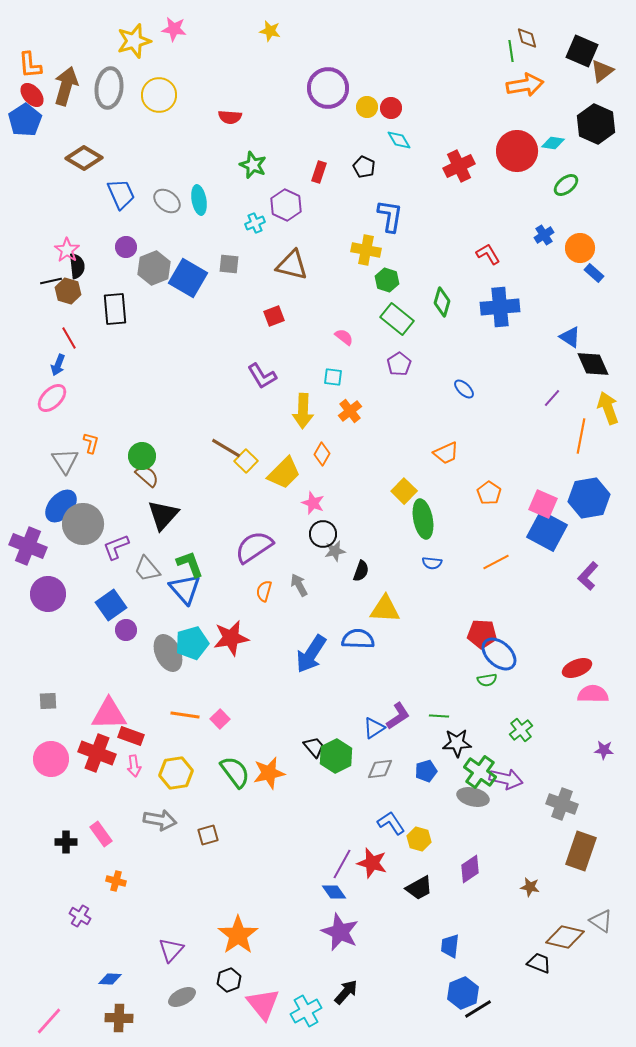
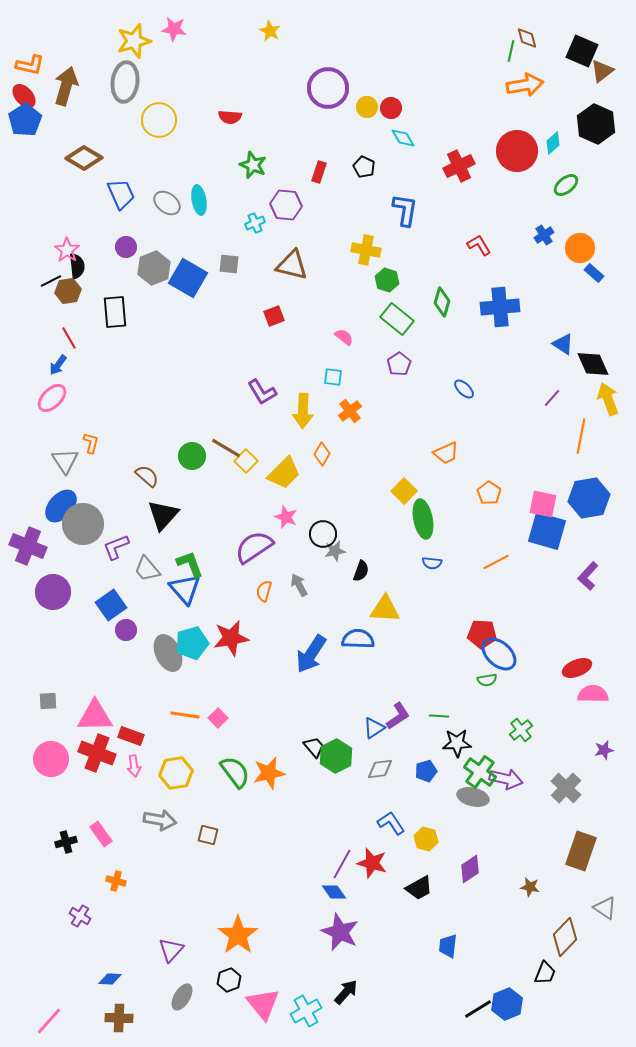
yellow star at (270, 31): rotated 15 degrees clockwise
green line at (511, 51): rotated 20 degrees clockwise
orange L-shape at (30, 65): rotated 72 degrees counterclockwise
gray ellipse at (109, 88): moved 16 px right, 6 px up
red ellipse at (32, 95): moved 8 px left, 1 px down
yellow circle at (159, 95): moved 25 px down
cyan diamond at (399, 140): moved 4 px right, 2 px up
cyan diamond at (553, 143): rotated 50 degrees counterclockwise
gray ellipse at (167, 201): moved 2 px down
purple hexagon at (286, 205): rotated 20 degrees counterclockwise
blue L-shape at (390, 216): moved 15 px right, 6 px up
red L-shape at (488, 254): moved 9 px left, 9 px up
black line at (51, 281): rotated 15 degrees counterclockwise
brown hexagon at (68, 291): rotated 25 degrees counterclockwise
black rectangle at (115, 309): moved 3 px down
blue triangle at (570, 337): moved 7 px left, 7 px down
blue arrow at (58, 365): rotated 15 degrees clockwise
purple L-shape at (262, 376): moved 16 px down
yellow arrow at (608, 408): moved 9 px up
green circle at (142, 456): moved 50 px right
pink star at (313, 503): moved 27 px left, 14 px down
pink square at (543, 504): rotated 12 degrees counterclockwise
blue square at (547, 531): rotated 12 degrees counterclockwise
purple circle at (48, 594): moved 5 px right, 2 px up
pink triangle at (109, 714): moved 14 px left, 2 px down
pink square at (220, 719): moved 2 px left, 1 px up
purple star at (604, 750): rotated 18 degrees counterclockwise
gray cross at (562, 804): moved 4 px right, 16 px up; rotated 24 degrees clockwise
brown square at (208, 835): rotated 30 degrees clockwise
yellow hexagon at (419, 839): moved 7 px right
black cross at (66, 842): rotated 15 degrees counterclockwise
gray triangle at (601, 921): moved 4 px right, 13 px up
brown diamond at (565, 937): rotated 60 degrees counterclockwise
blue trapezoid at (450, 946): moved 2 px left
black trapezoid at (539, 963): moved 6 px right, 10 px down; rotated 90 degrees clockwise
blue hexagon at (463, 993): moved 44 px right, 11 px down
gray ellipse at (182, 997): rotated 32 degrees counterclockwise
